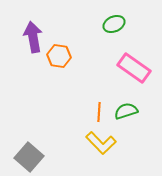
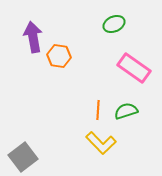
orange line: moved 1 px left, 2 px up
gray square: moved 6 px left; rotated 12 degrees clockwise
